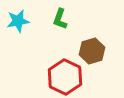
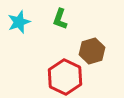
cyan star: moved 1 px right, 1 px down; rotated 10 degrees counterclockwise
